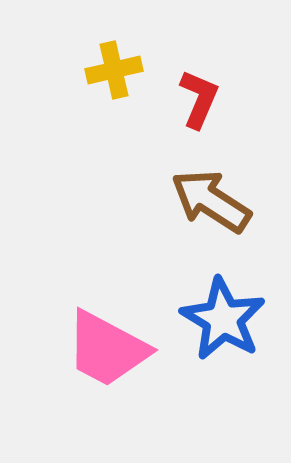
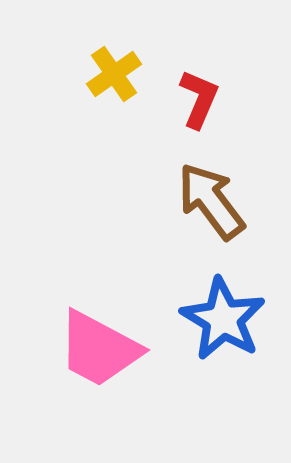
yellow cross: moved 4 px down; rotated 22 degrees counterclockwise
brown arrow: rotated 20 degrees clockwise
pink trapezoid: moved 8 px left
